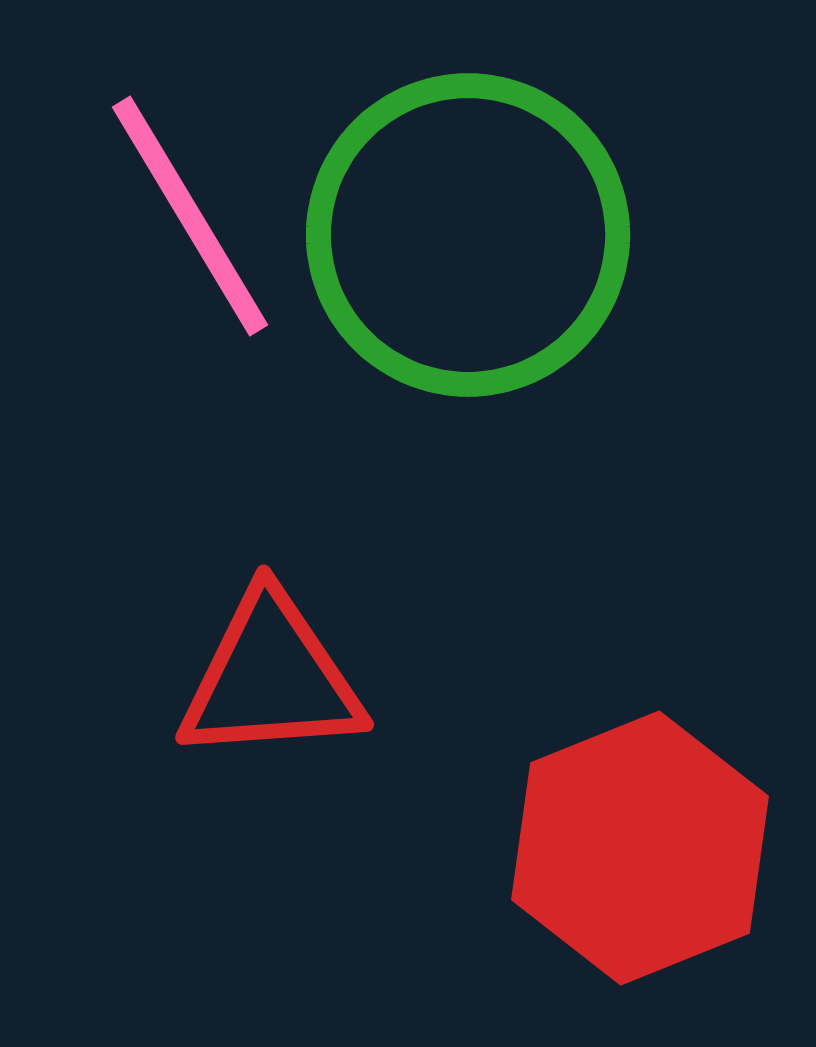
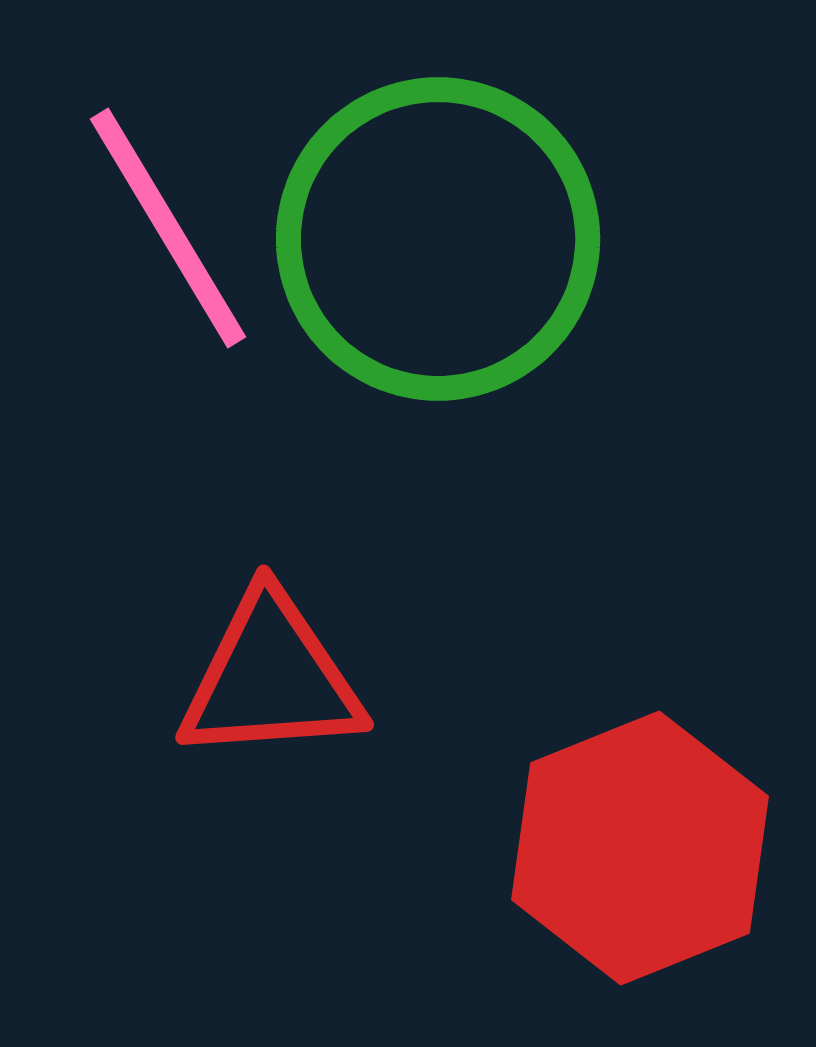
pink line: moved 22 px left, 12 px down
green circle: moved 30 px left, 4 px down
